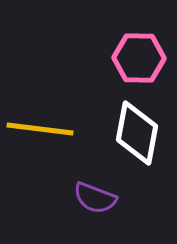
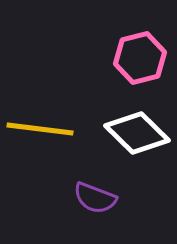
pink hexagon: moved 1 px right; rotated 15 degrees counterclockwise
white diamond: rotated 56 degrees counterclockwise
